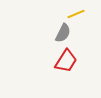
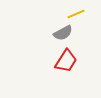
gray semicircle: rotated 36 degrees clockwise
